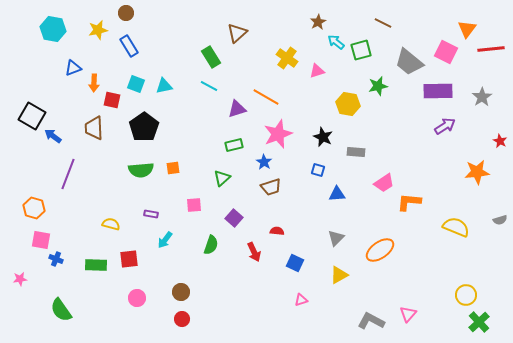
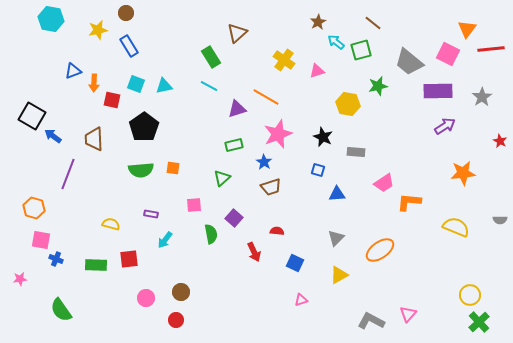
brown line at (383, 23): moved 10 px left; rotated 12 degrees clockwise
cyan hexagon at (53, 29): moved 2 px left, 10 px up
pink square at (446, 52): moved 2 px right, 2 px down
yellow cross at (287, 58): moved 3 px left, 2 px down
blue triangle at (73, 68): moved 3 px down
brown trapezoid at (94, 128): moved 11 px down
orange square at (173, 168): rotated 16 degrees clockwise
orange star at (477, 172): moved 14 px left, 1 px down
gray semicircle at (500, 220): rotated 16 degrees clockwise
green semicircle at (211, 245): moved 11 px up; rotated 30 degrees counterclockwise
yellow circle at (466, 295): moved 4 px right
pink circle at (137, 298): moved 9 px right
red circle at (182, 319): moved 6 px left, 1 px down
